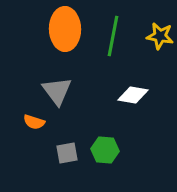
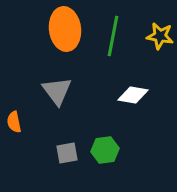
orange ellipse: rotated 6 degrees counterclockwise
orange semicircle: moved 20 px left; rotated 60 degrees clockwise
green hexagon: rotated 12 degrees counterclockwise
